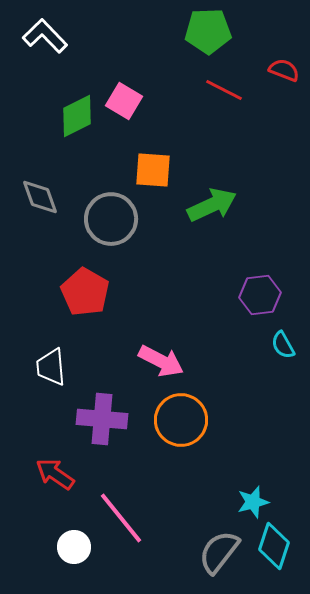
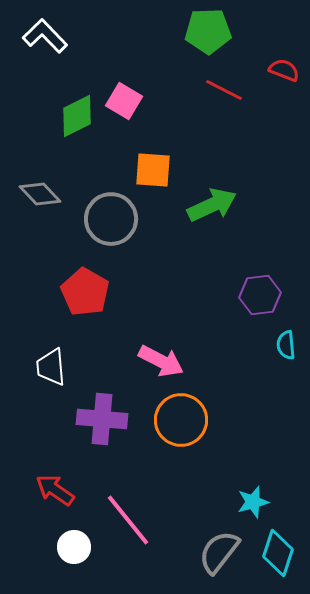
gray diamond: moved 3 px up; rotated 24 degrees counterclockwise
cyan semicircle: moved 3 px right; rotated 24 degrees clockwise
red arrow: moved 16 px down
pink line: moved 7 px right, 2 px down
cyan diamond: moved 4 px right, 7 px down
